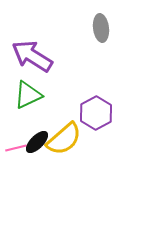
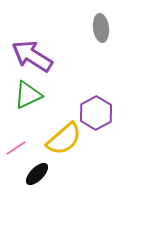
black ellipse: moved 32 px down
pink line: rotated 20 degrees counterclockwise
